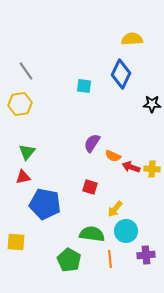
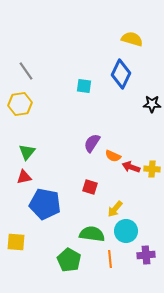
yellow semicircle: rotated 20 degrees clockwise
red triangle: moved 1 px right
